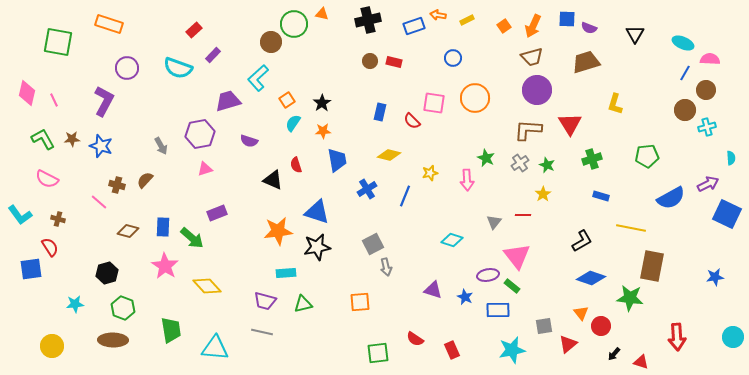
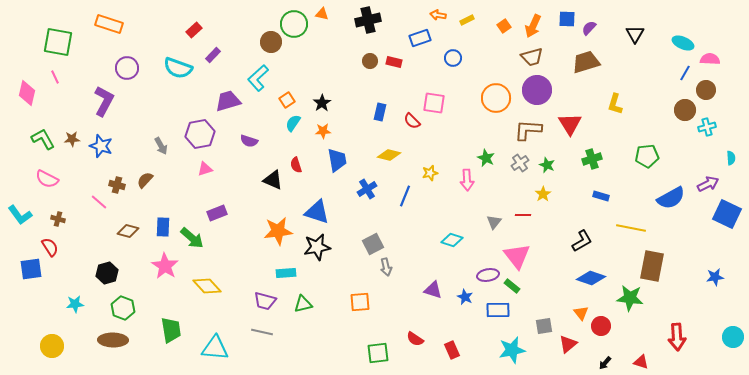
blue rectangle at (414, 26): moved 6 px right, 12 px down
purple semicircle at (589, 28): rotated 112 degrees clockwise
orange circle at (475, 98): moved 21 px right
pink line at (54, 100): moved 1 px right, 23 px up
black arrow at (614, 354): moved 9 px left, 9 px down
